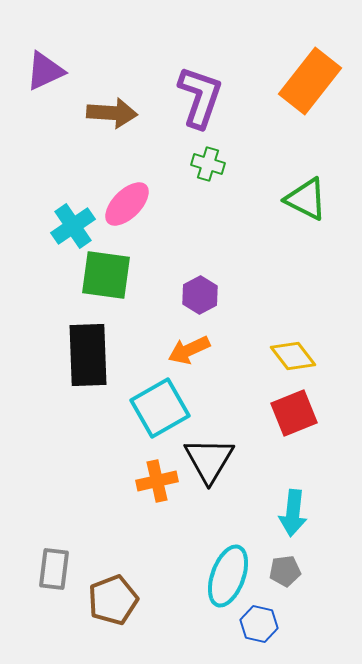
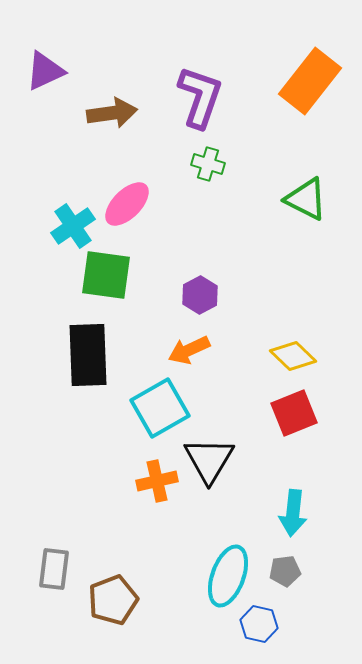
brown arrow: rotated 12 degrees counterclockwise
yellow diamond: rotated 9 degrees counterclockwise
